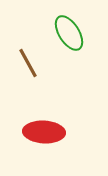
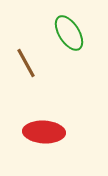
brown line: moved 2 px left
